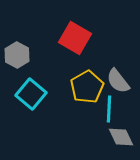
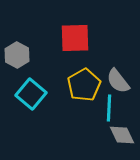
red square: rotated 32 degrees counterclockwise
yellow pentagon: moved 3 px left, 2 px up
cyan line: moved 1 px up
gray diamond: moved 1 px right, 2 px up
